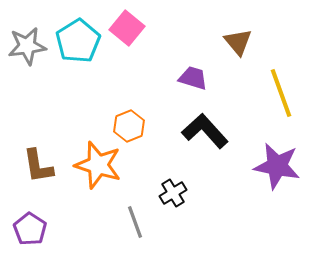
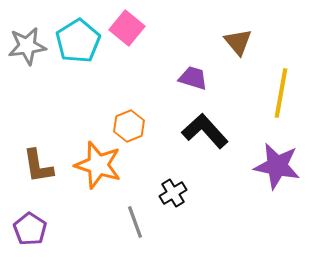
yellow line: rotated 30 degrees clockwise
